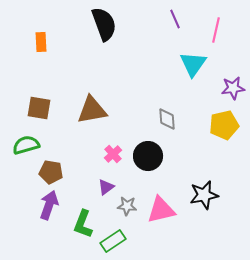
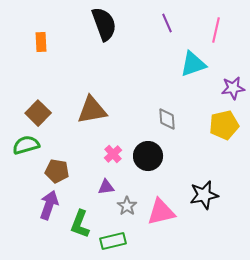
purple line: moved 8 px left, 4 px down
cyan triangle: rotated 36 degrees clockwise
brown square: moved 1 px left, 5 px down; rotated 35 degrees clockwise
brown pentagon: moved 6 px right, 1 px up
purple triangle: rotated 30 degrees clockwise
gray star: rotated 30 degrees clockwise
pink triangle: moved 2 px down
green L-shape: moved 3 px left
green rectangle: rotated 20 degrees clockwise
